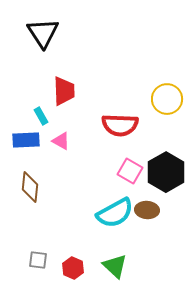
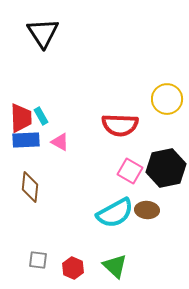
red trapezoid: moved 43 px left, 27 px down
pink triangle: moved 1 px left, 1 px down
black hexagon: moved 4 px up; rotated 18 degrees clockwise
